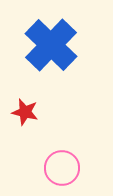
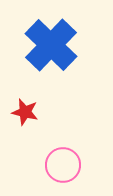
pink circle: moved 1 px right, 3 px up
